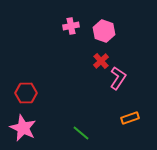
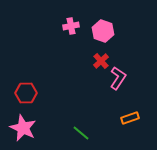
pink hexagon: moved 1 px left
